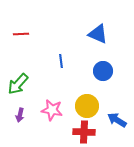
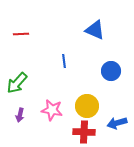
blue triangle: moved 3 px left, 4 px up
blue line: moved 3 px right
blue circle: moved 8 px right
green arrow: moved 1 px left, 1 px up
blue arrow: moved 3 px down; rotated 48 degrees counterclockwise
